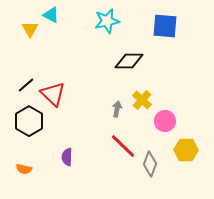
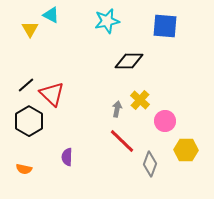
red triangle: moved 1 px left
yellow cross: moved 2 px left
red line: moved 1 px left, 5 px up
